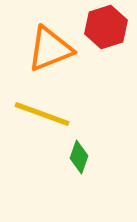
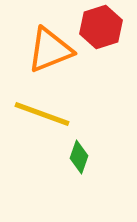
red hexagon: moved 5 px left
orange triangle: moved 1 px down
